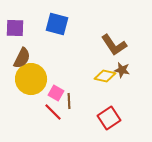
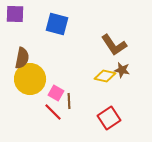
purple square: moved 14 px up
brown semicircle: rotated 15 degrees counterclockwise
yellow circle: moved 1 px left
